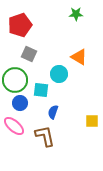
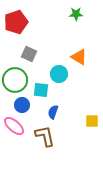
red pentagon: moved 4 px left, 3 px up
blue circle: moved 2 px right, 2 px down
